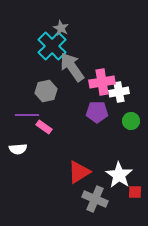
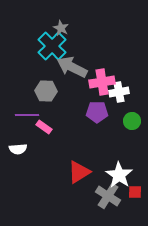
gray arrow: rotated 28 degrees counterclockwise
gray hexagon: rotated 15 degrees clockwise
green circle: moved 1 px right
gray cross: moved 13 px right, 3 px up; rotated 10 degrees clockwise
